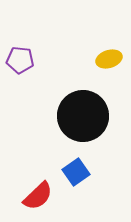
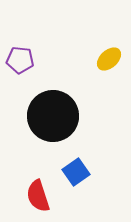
yellow ellipse: rotated 25 degrees counterclockwise
black circle: moved 30 px left
red semicircle: rotated 116 degrees clockwise
